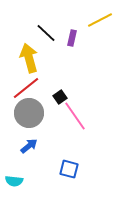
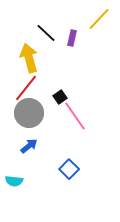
yellow line: moved 1 px left, 1 px up; rotated 20 degrees counterclockwise
red line: rotated 12 degrees counterclockwise
blue square: rotated 30 degrees clockwise
